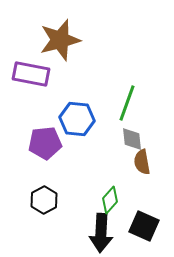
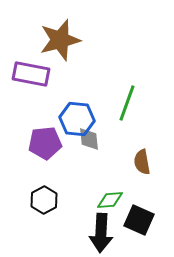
gray diamond: moved 43 px left
green diamond: rotated 44 degrees clockwise
black square: moved 5 px left, 6 px up
